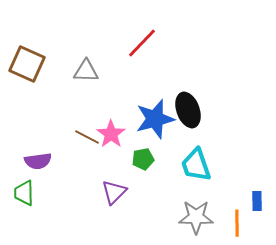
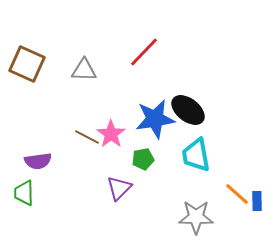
red line: moved 2 px right, 9 px down
gray triangle: moved 2 px left, 1 px up
black ellipse: rotated 32 degrees counterclockwise
blue star: rotated 6 degrees clockwise
cyan trapezoid: moved 10 px up; rotated 9 degrees clockwise
purple triangle: moved 5 px right, 4 px up
orange line: moved 29 px up; rotated 48 degrees counterclockwise
